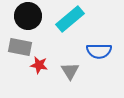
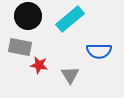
gray triangle: moved 4 px down
